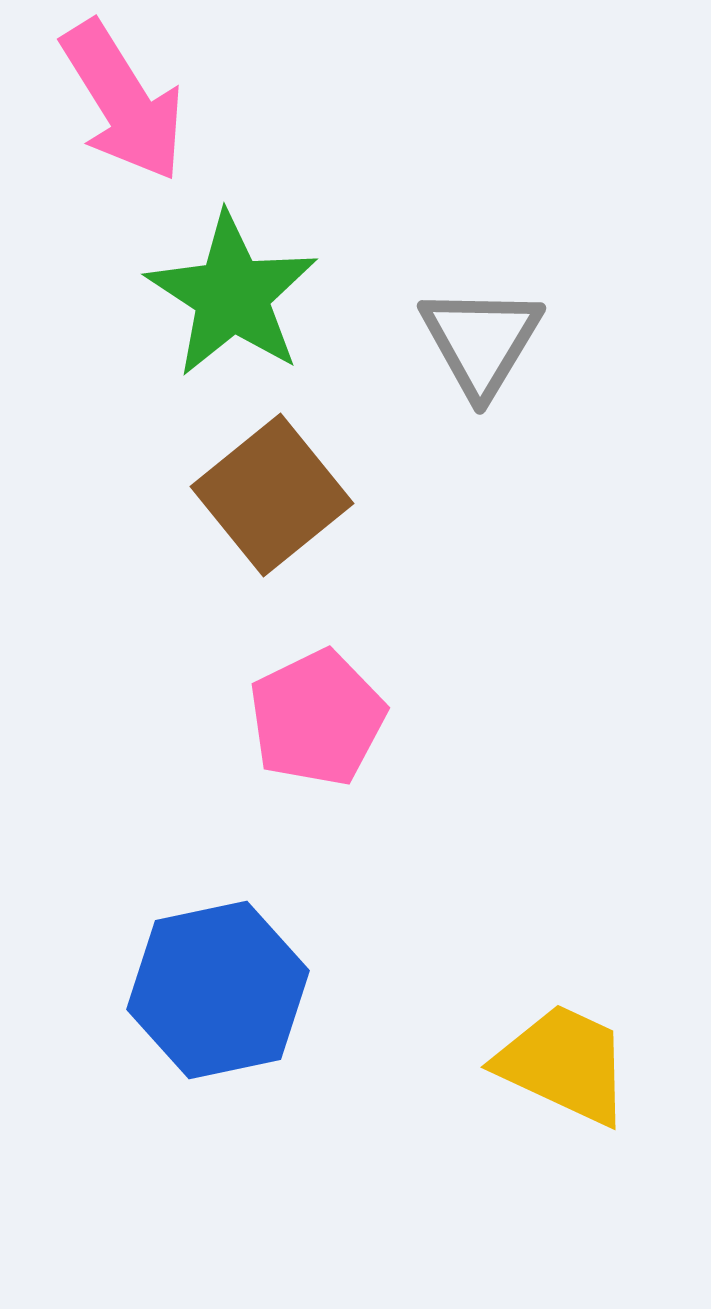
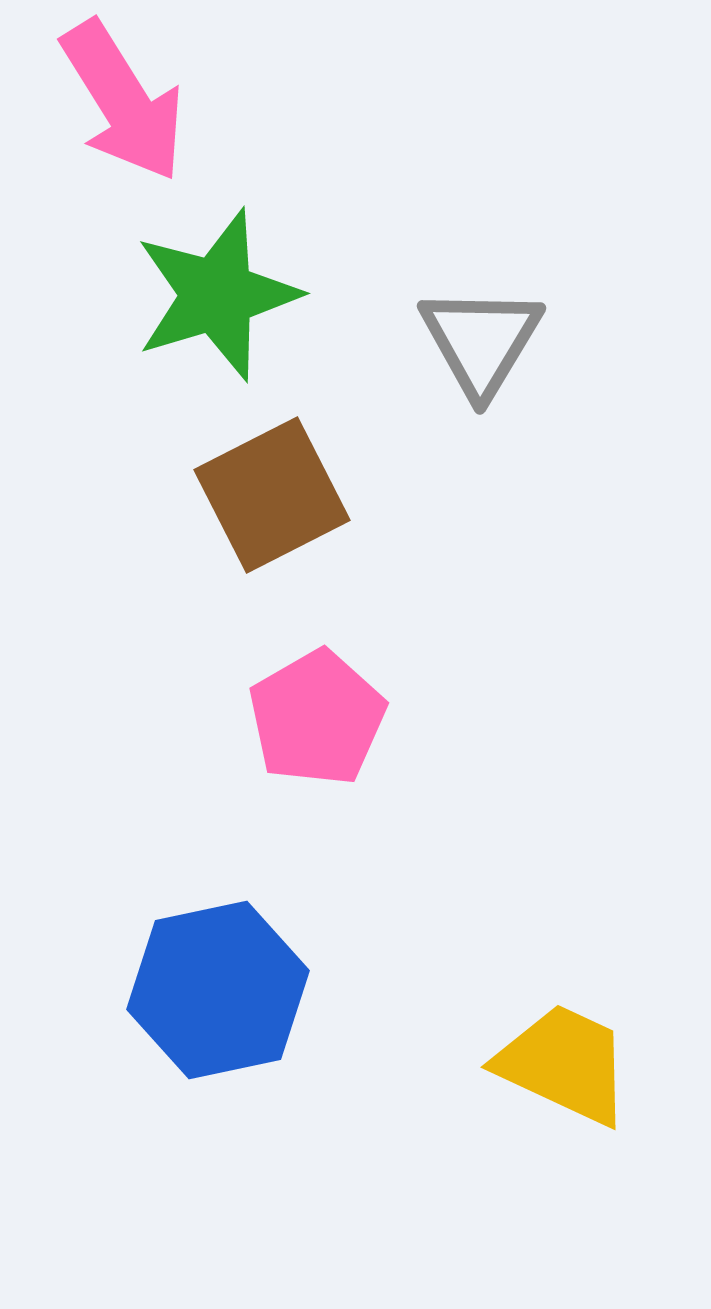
green star: moved 15 px left; rotated 22 degrees clockwise
brown square: rotated 12 degrees clockwise
pink pentagon: rotated 4 degrees counterclockwise
